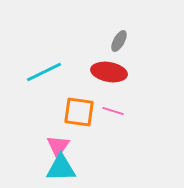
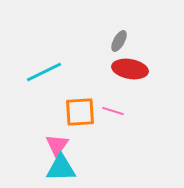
red ellipse: moved 21 px right, 3 px up
orange square: moved 1 px right; rotated 12 degrees counterclockwise
pink triangle: moved 1 px left, 1 px up
